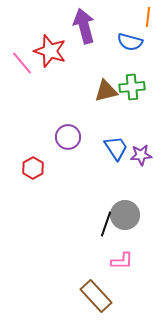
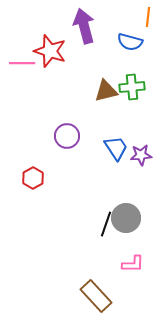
pink line: rotated 50 degrees counterclockwise
purple circle: moved 1 px left, 1 px up
red hexagon: moved 10 px down
gray circle: moved 1 px right, 3 px down
pink L-shape: moved 11 px right, 3 px down
